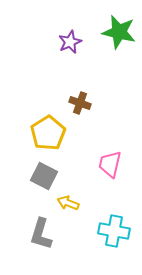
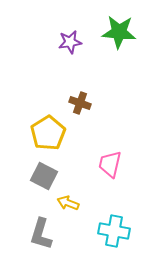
green star: rotated 8 degrees counterclockwise
purple star: rotated 15 degrees clockwise
